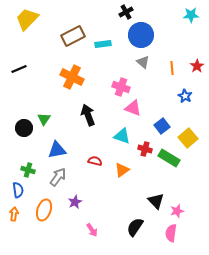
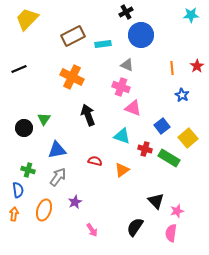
gray triangle: moved 16 px left, 3 px down; rotated 16 degrees counterclockwise
blue star: moved 3 px left, 1 px up
